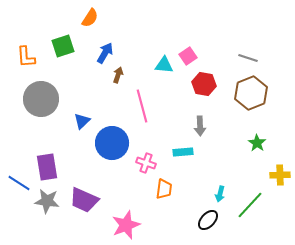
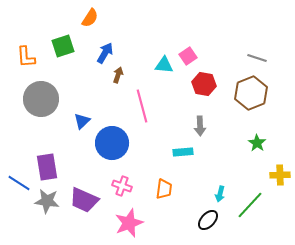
gray line: moved 9 px right
pink cross: moved 24 px left, 23 px down
pink star: moved 3 px right, 2 px up
